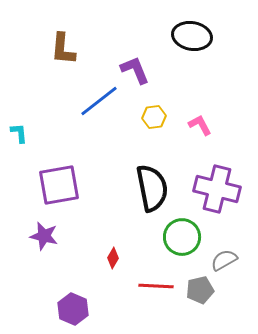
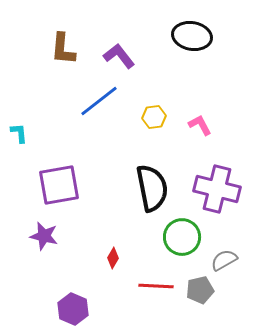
purple L-shape: moved 16 px left, 14 px up; rotated 16 degrees counterclockwise
